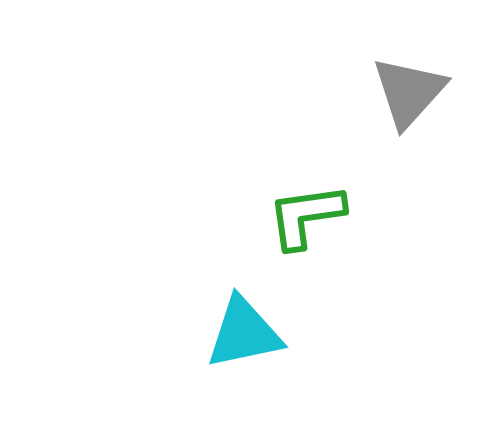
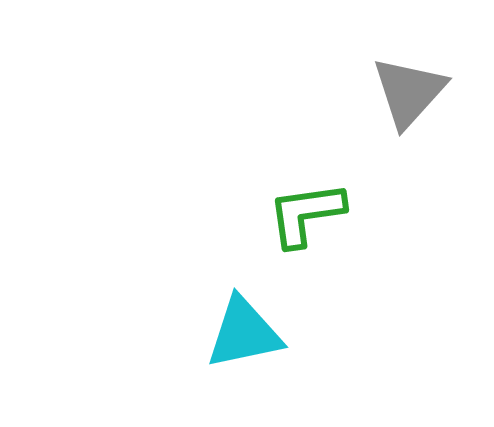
green L-shape: moved 2 px up
